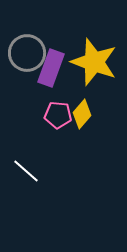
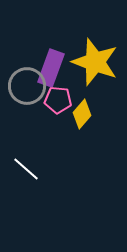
gray circle: moved 33 px down
yellow star: moved 1 px right
pink pentagon: moved 15 px up
white line: moved 2 px up
